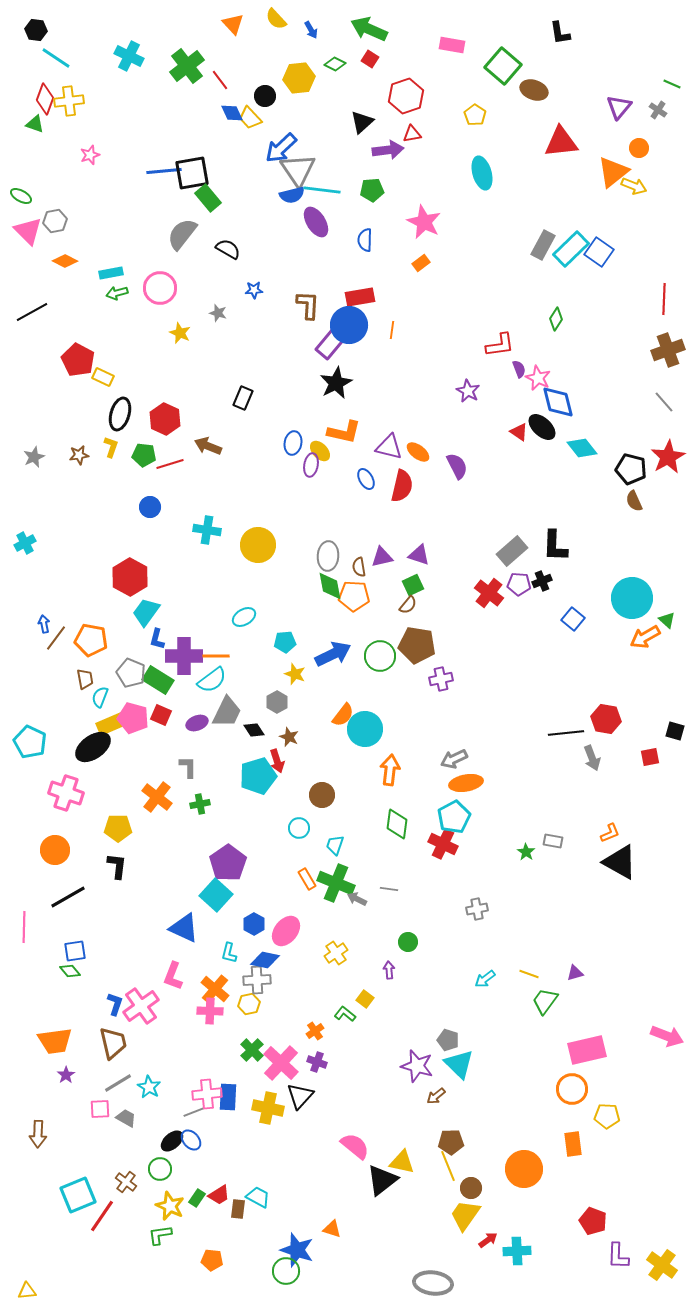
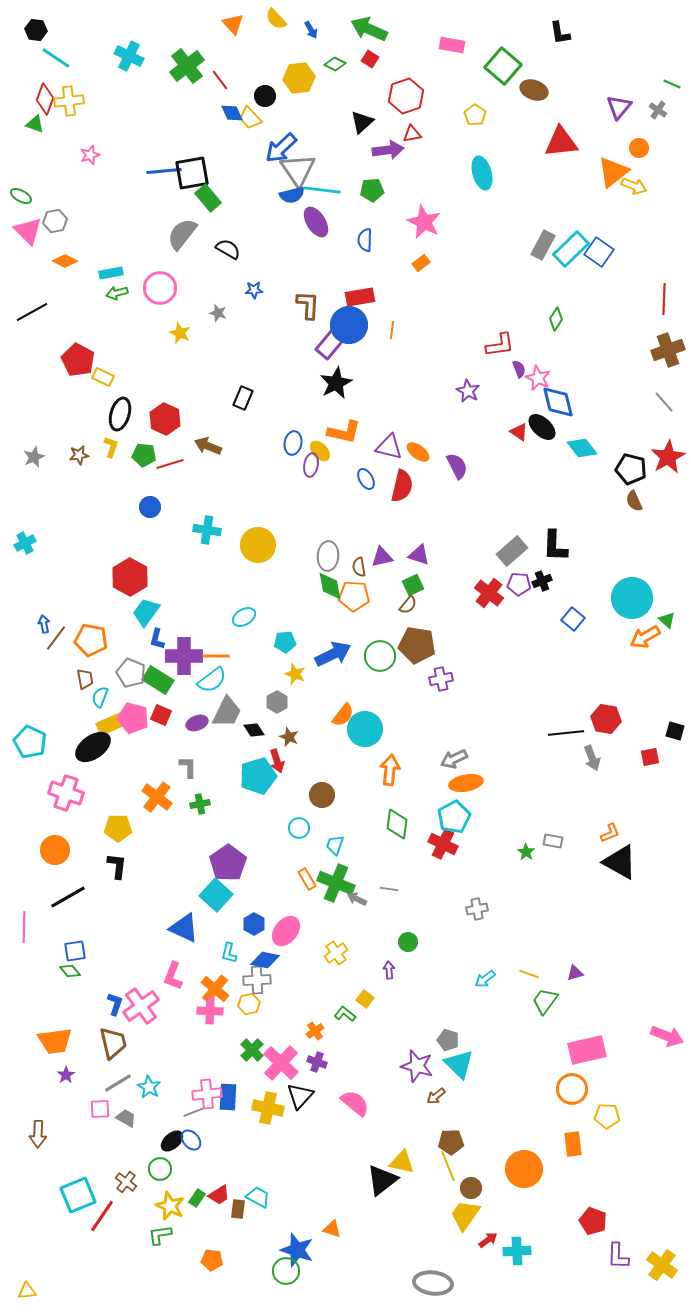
pink semicircle at (355, 1146): moved 43 px up
